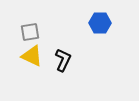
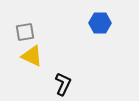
gray square: moved 5 px left
black L-shape: moved 24 px down
